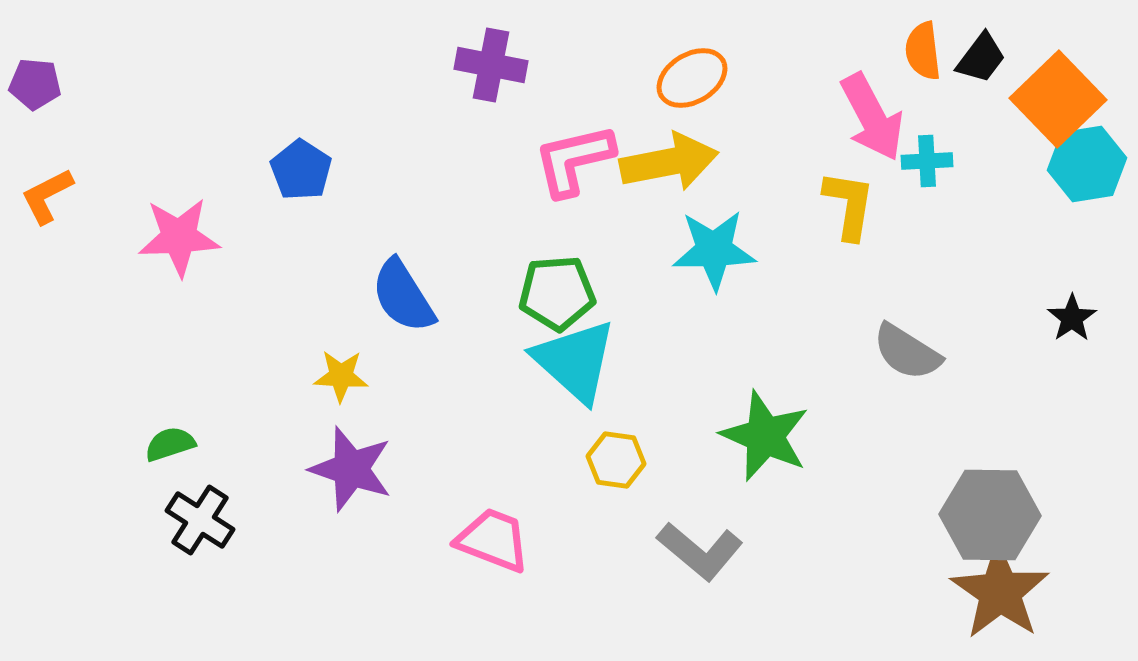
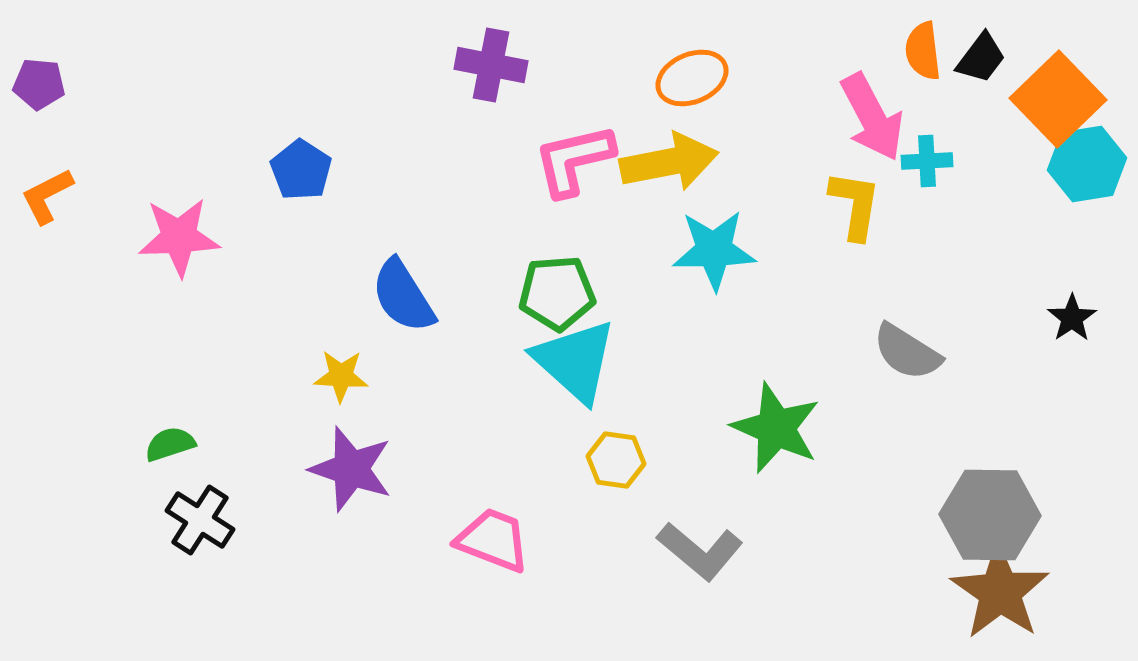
orange ellipse: rotated 8 degrees clockwise
purple pentagon: moved 4 px right
yellow L-shape: moved 6 px right
green star: moved 11 px right, 8 px up
